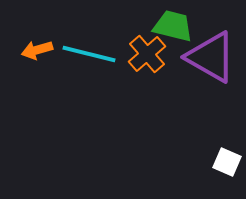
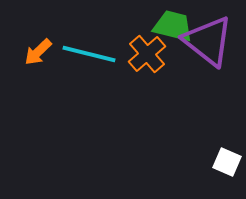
orange arrow: moved 1 px right, 2 px down; rotated 28 degrees counterclockwise
purple triangle: moved 3 px left, 16 px up; rotated 8 degrees clockwise
